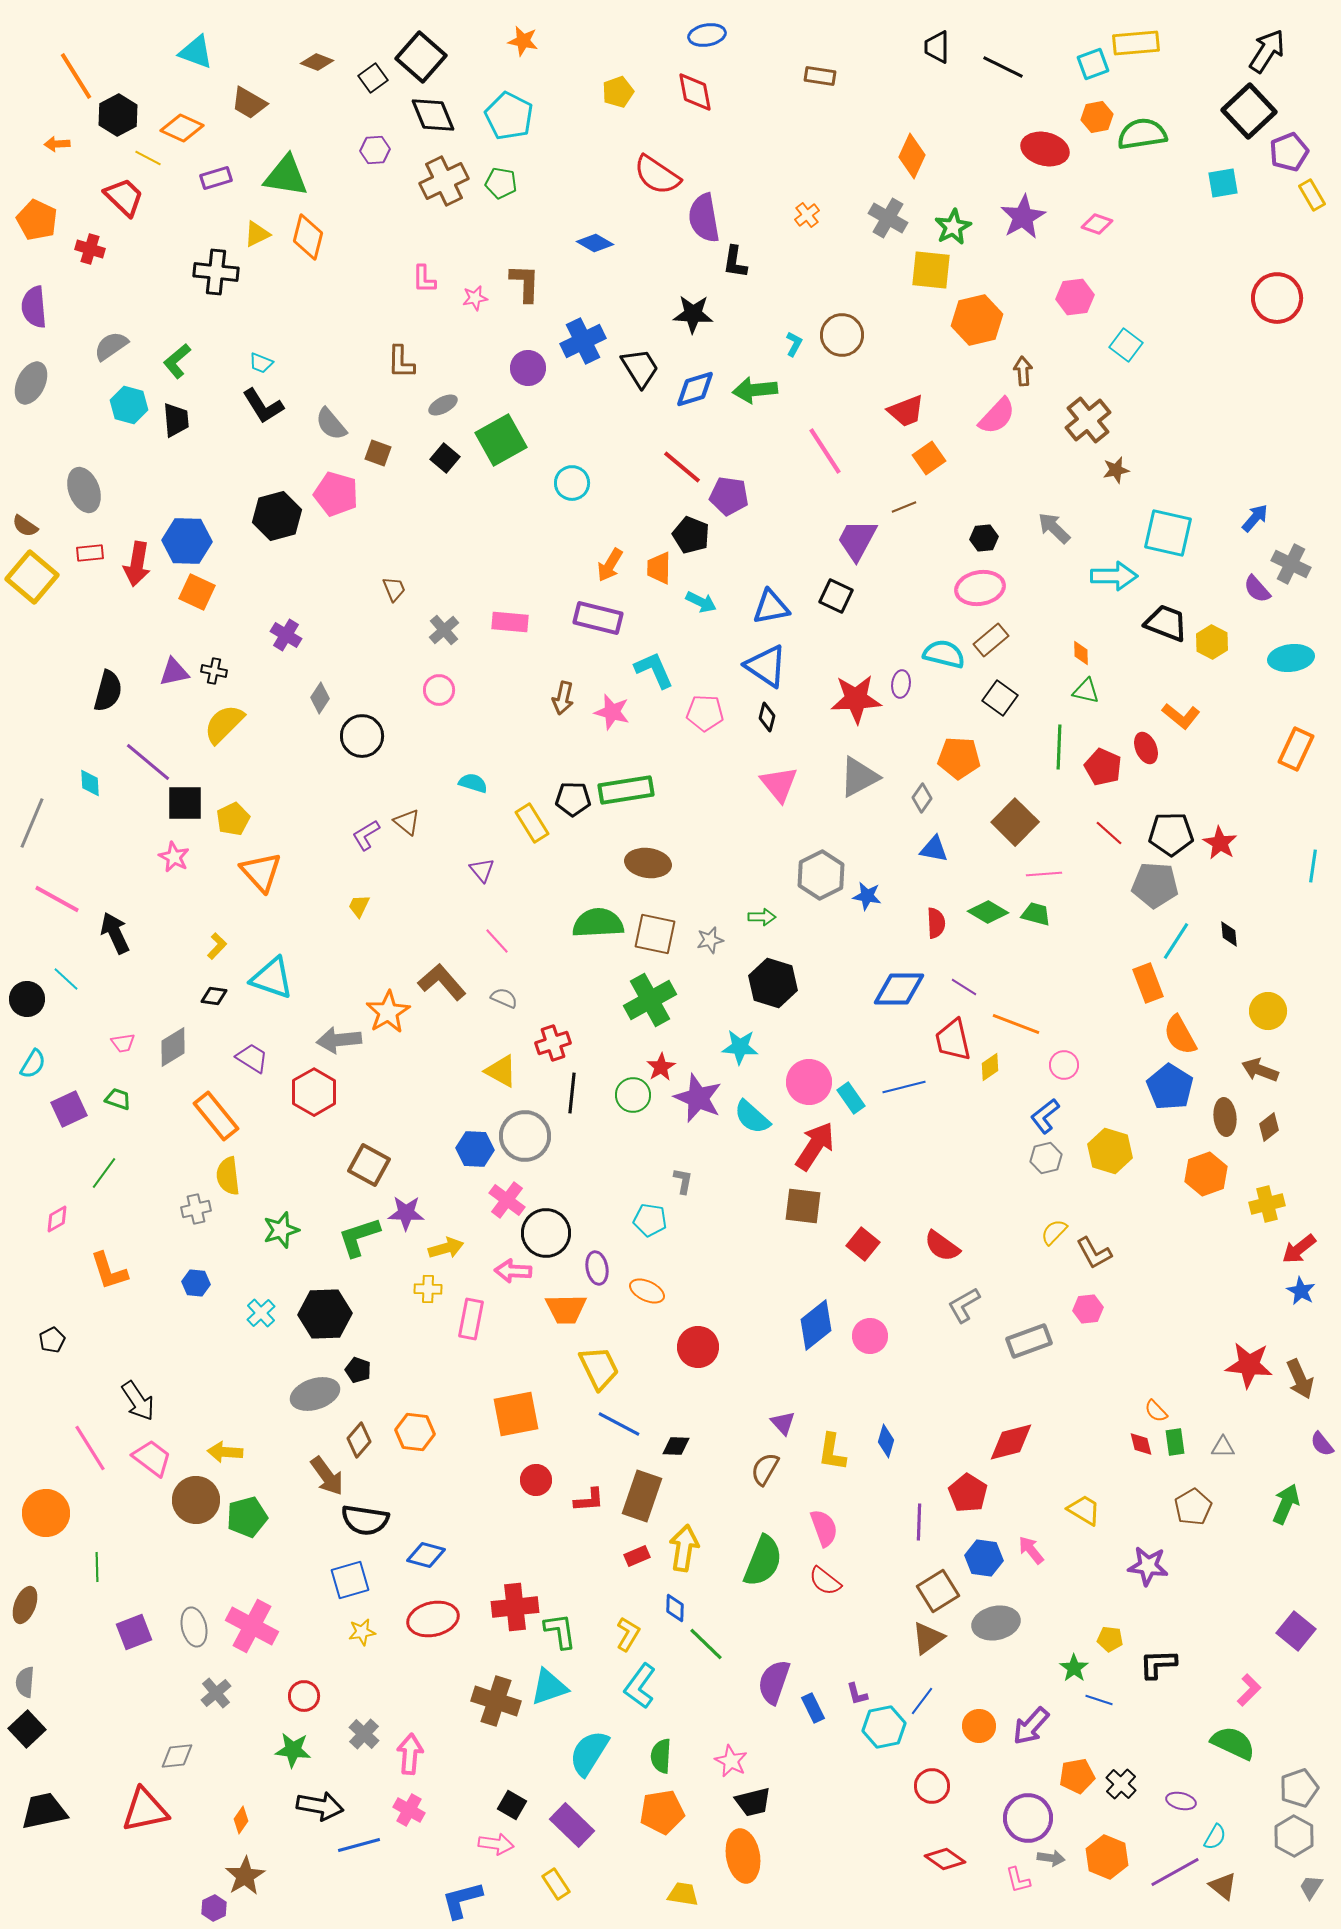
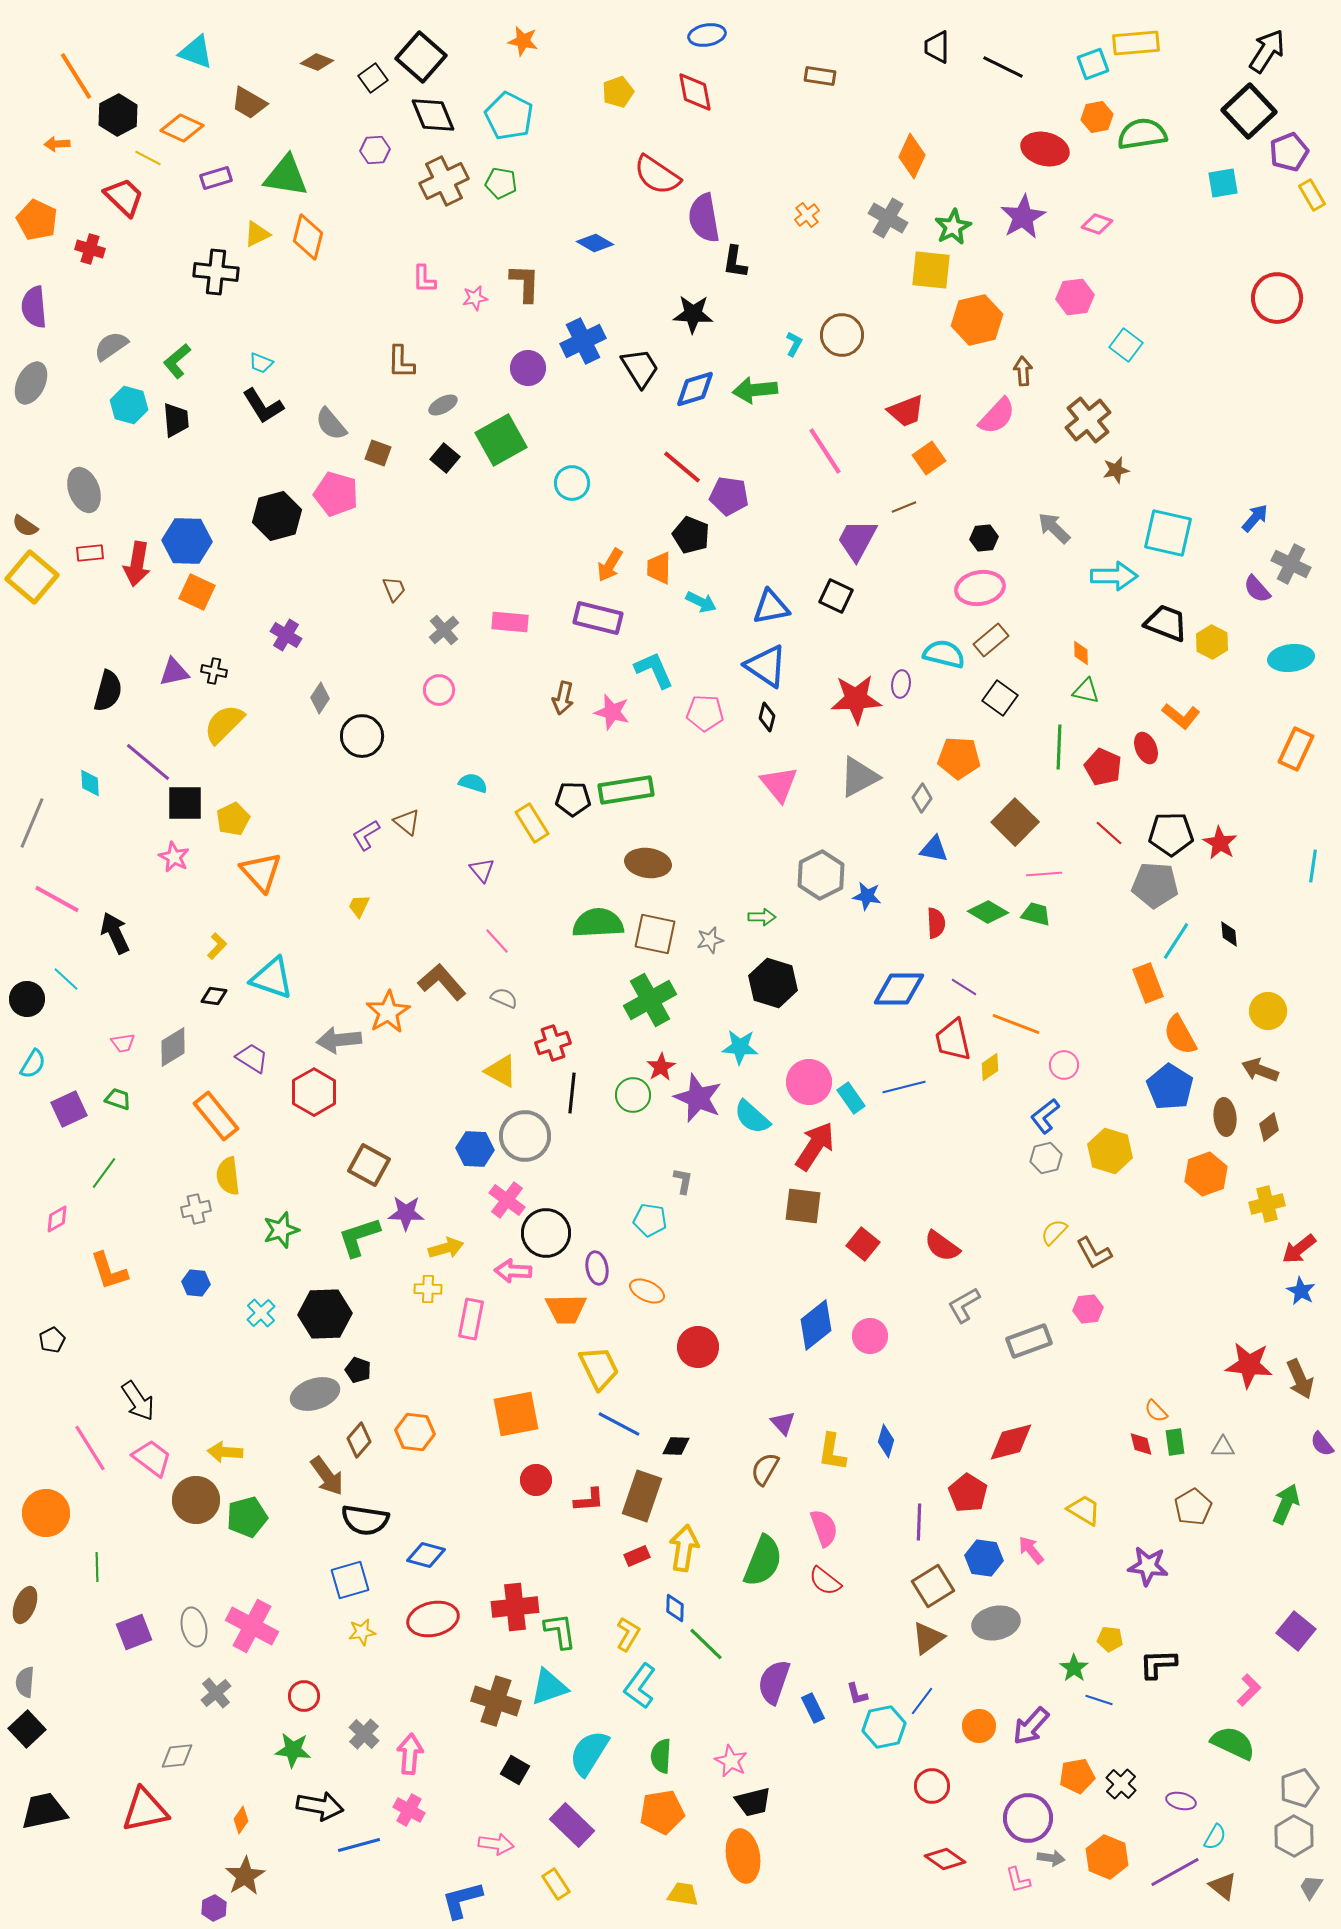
brown square at (938, 1591): moved 5 px left, 5 px up
black square at (512, 1805): moved 3 px right, 35 px up
